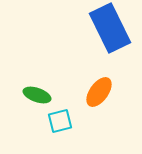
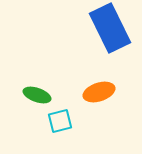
orange ellipse: rotated 36 degrees clockwise
